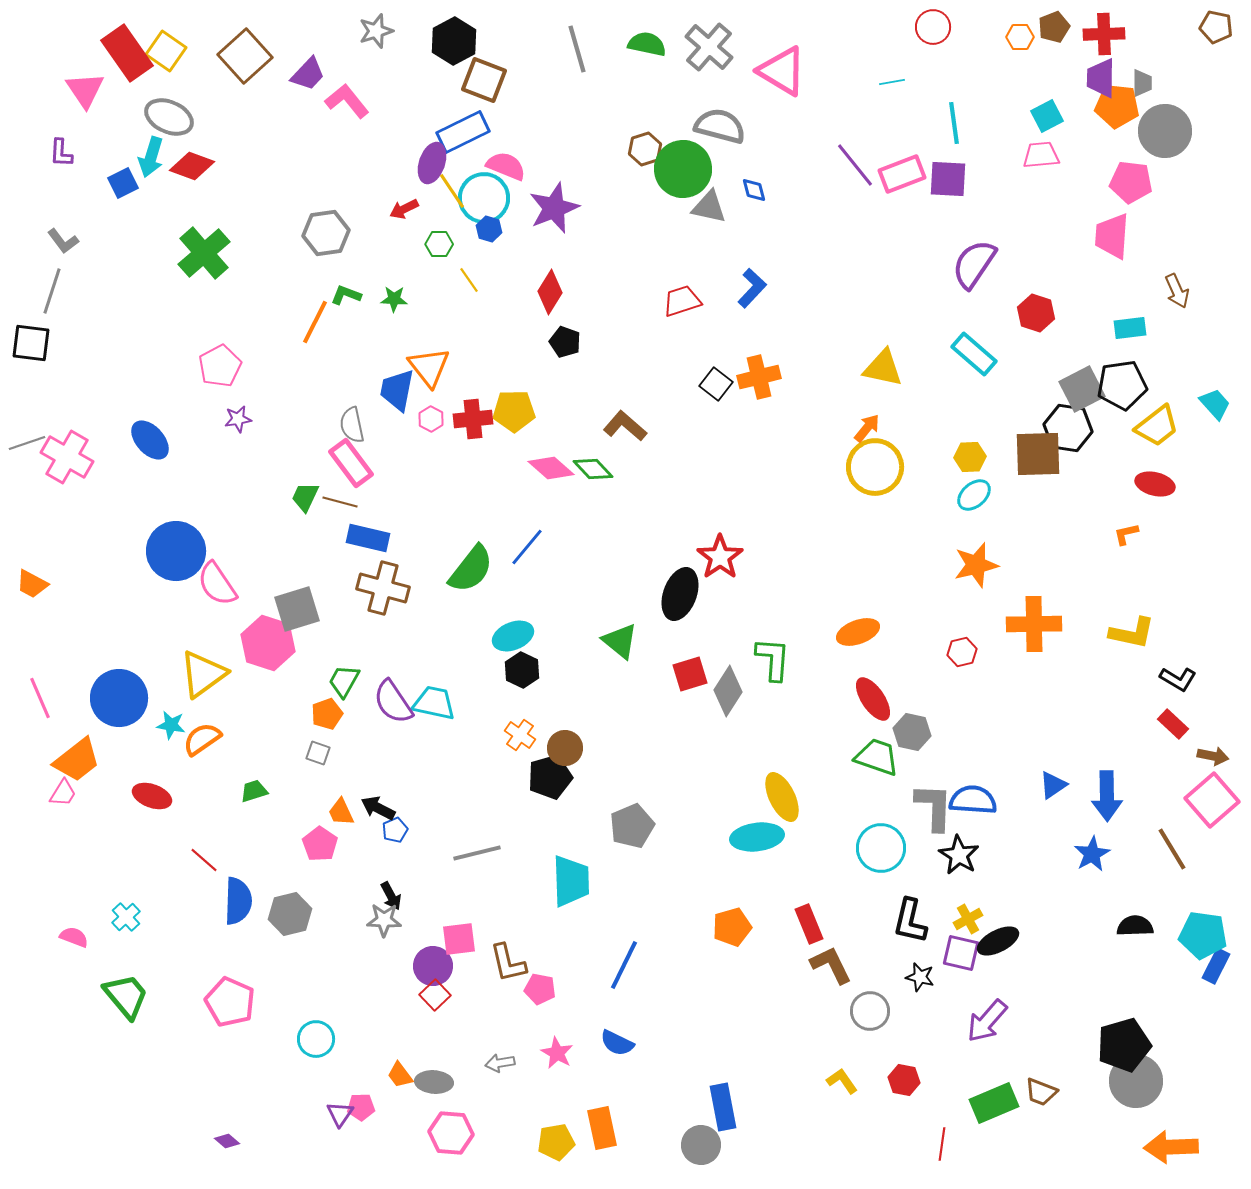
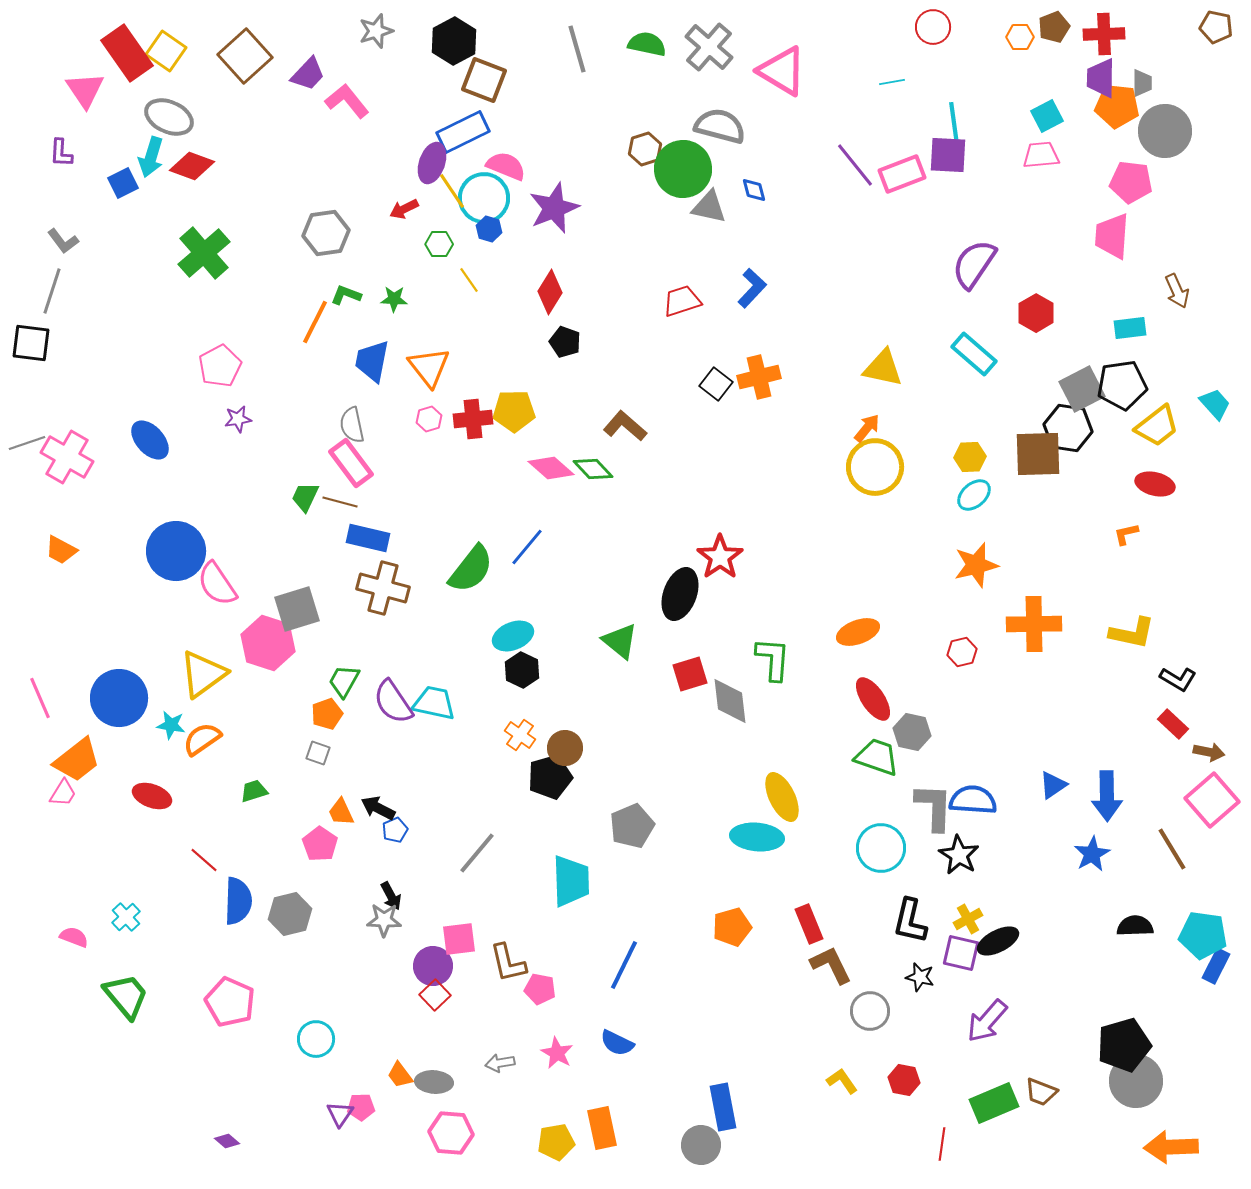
purple square at (948, 179): moved 24 px up
red hexagon at (1036, 313): rotated 12 degrees clockwise
blue trapezoid at (397, 390): moved 25 px left, 29 px up
pink hexagon at (431, 419): moved 2 px left; rotated 15 degrees clockwise
orange trapezoid at (32, 584): moved 29 px right, 34 px up
gray diamond at (728, 691): moved 2 px right, 10 px down; rotated 39 degrees counterclockwise
brown arrow at (1213, 756): moved 4 px left, 4 px up
cyan ellipse at (757, 837): rotated 12 degrees clockwise
gray line at (477, 853): rotated 36 degrees counterclockwise
